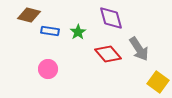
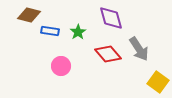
pink circle: moved 13 px right, 3 px up
